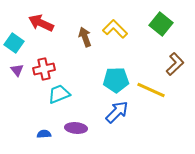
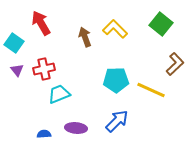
red arrow: rotated 35 degrees clockwise
blue arrow: moved 9 px down
